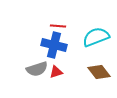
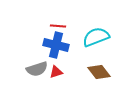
blue cross: moved 2 px right
